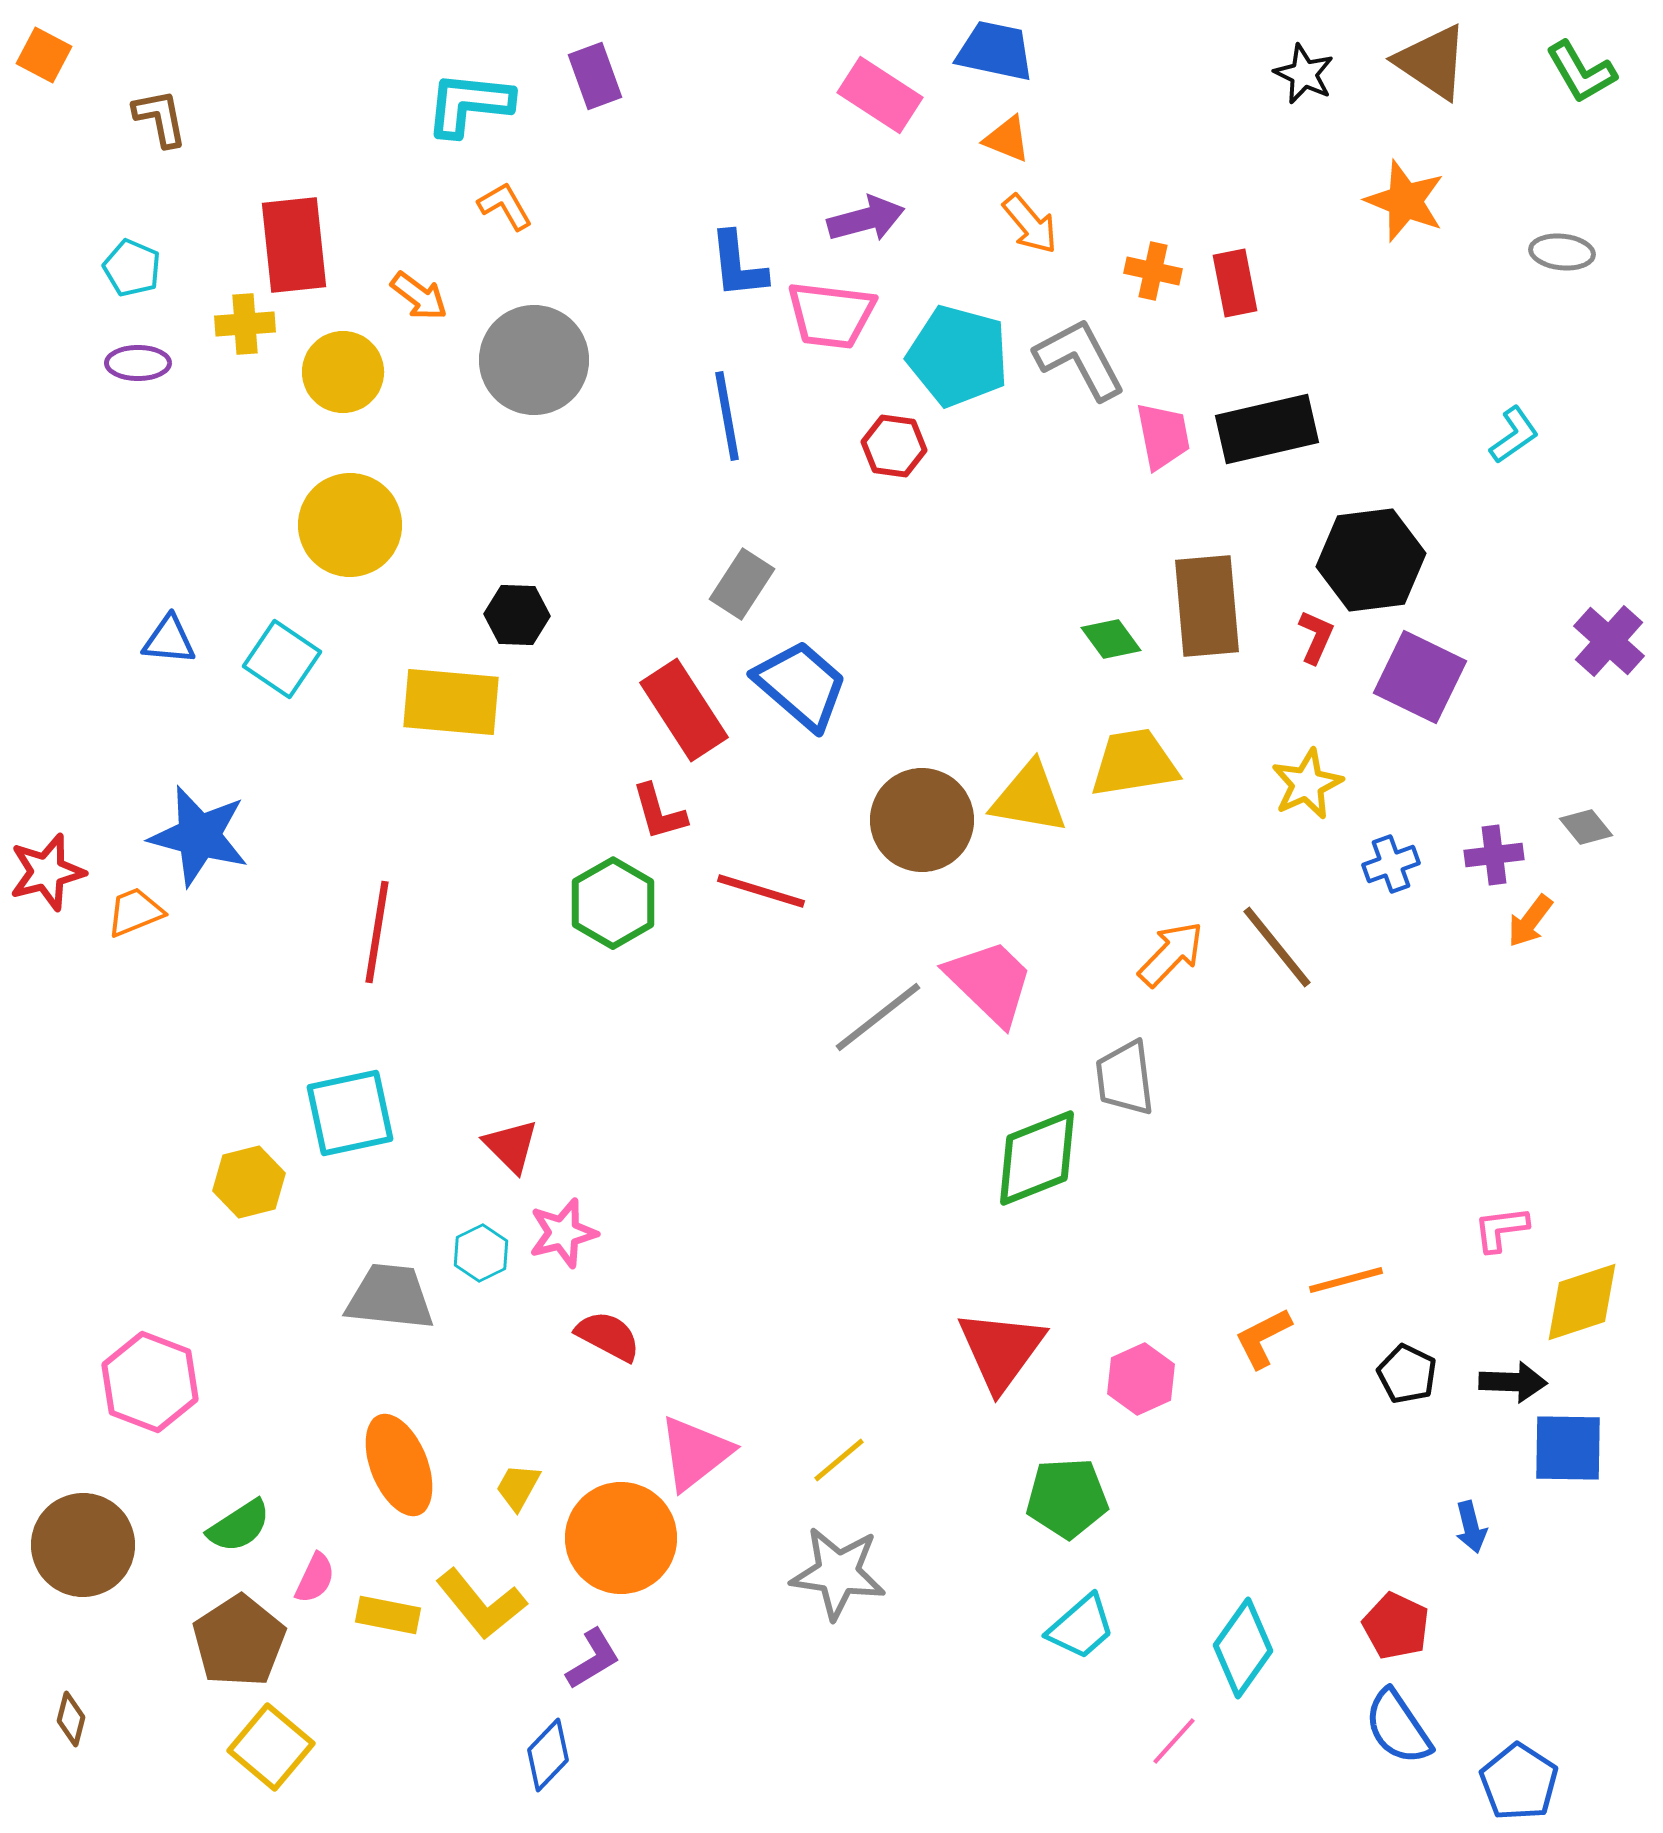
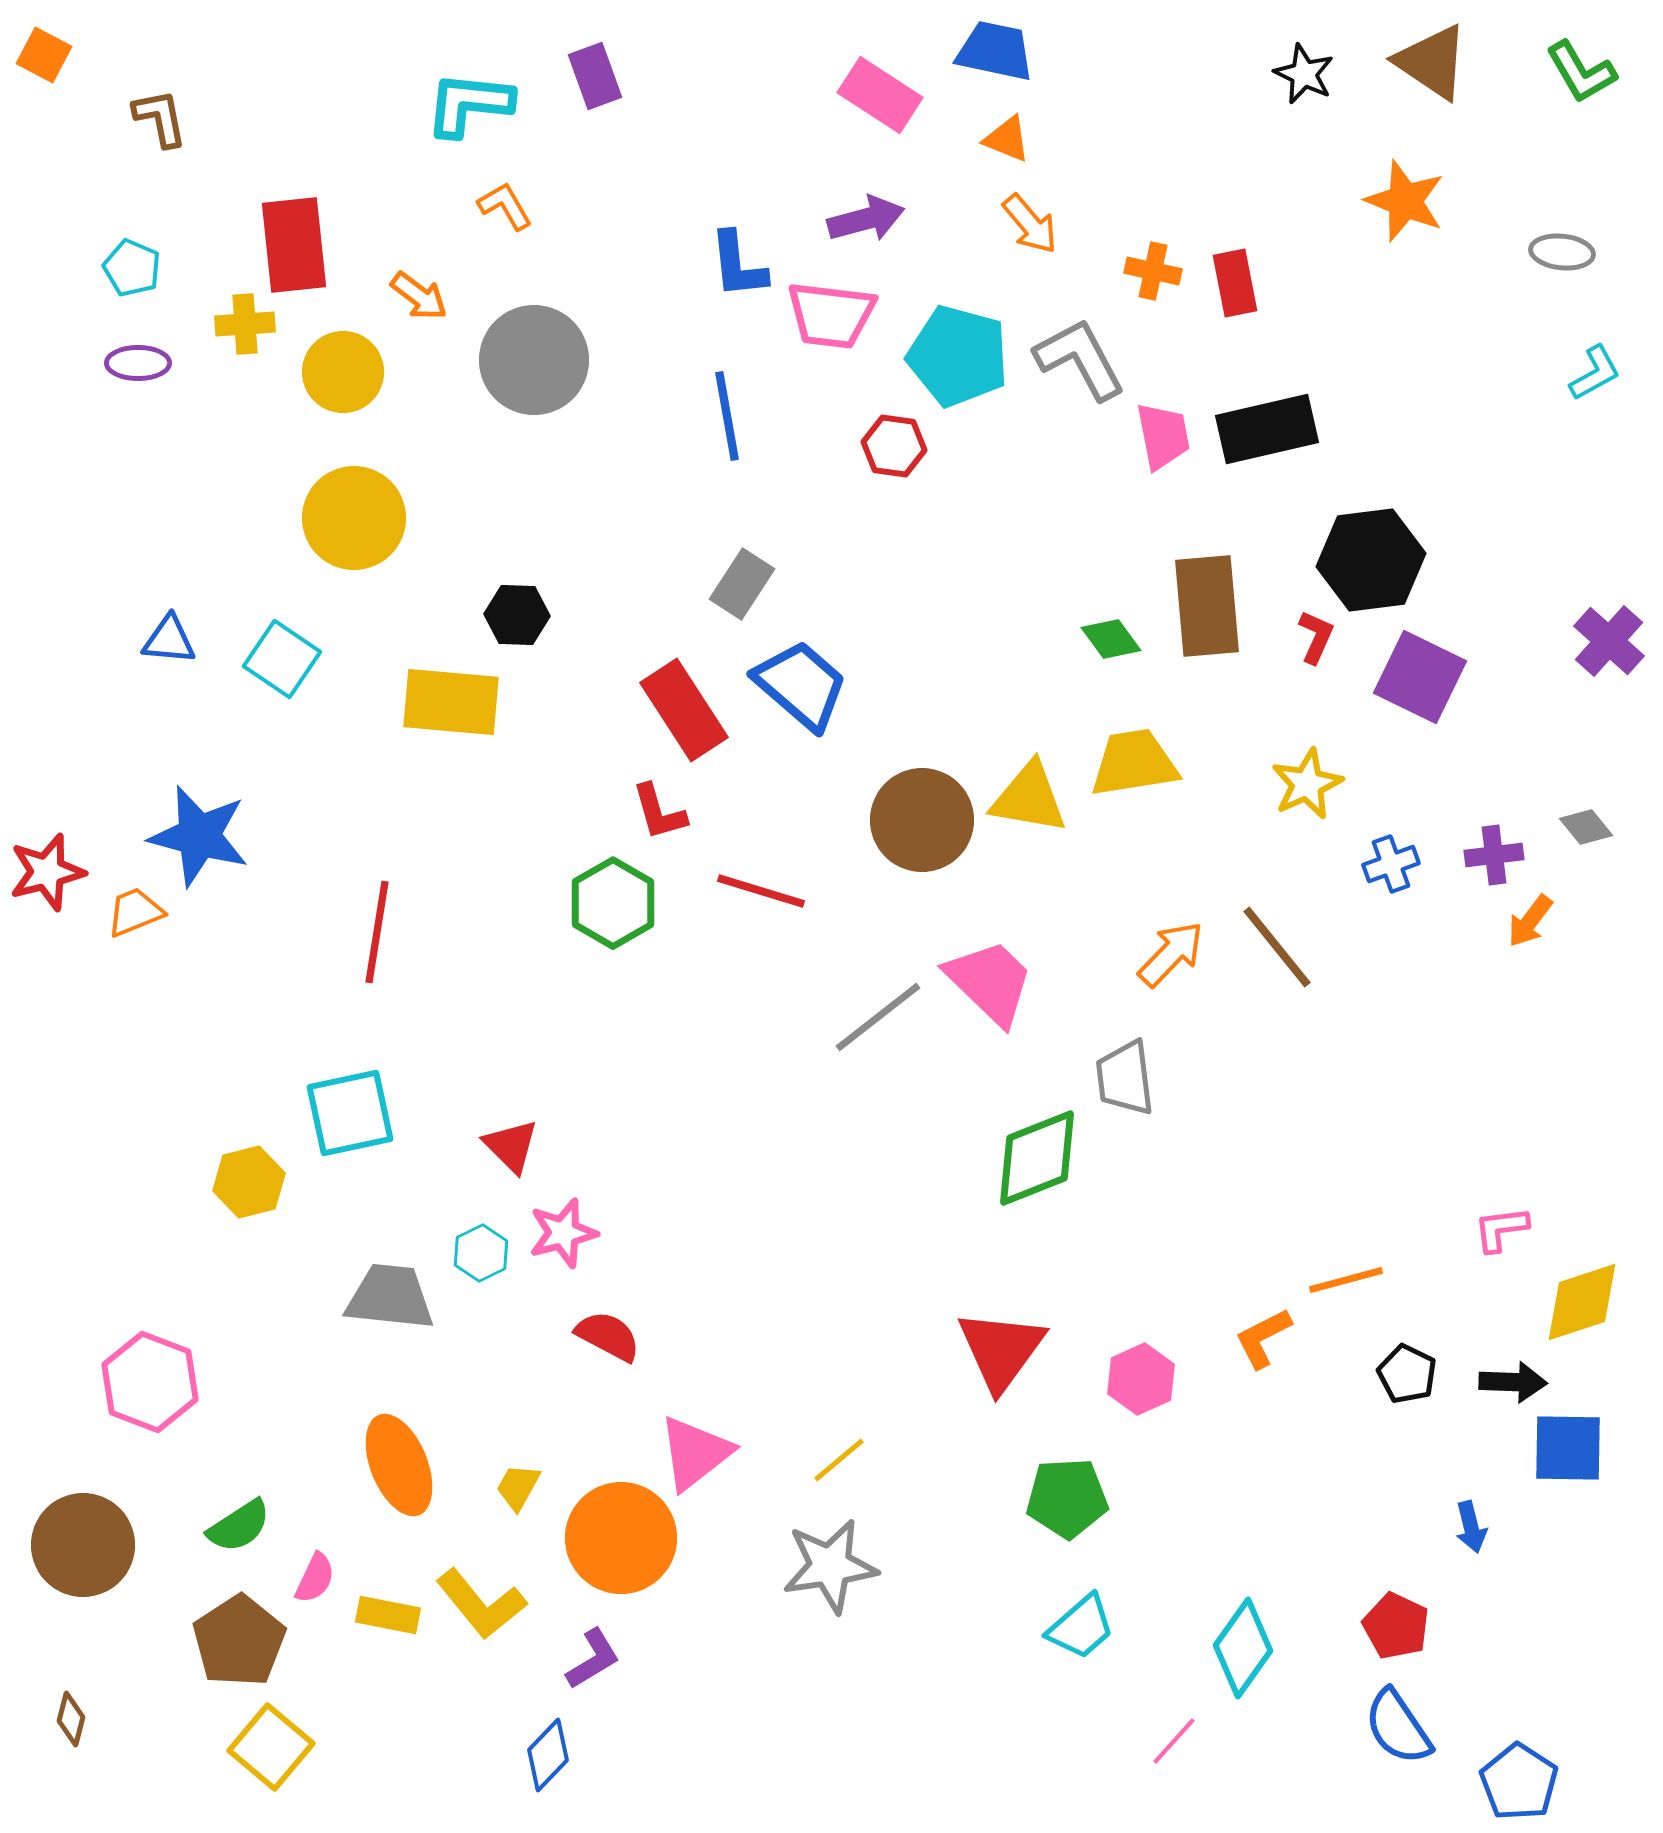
cyan L-shape at (1514, 435): moved 81 px right, 62 px up; rotated 6 degrees clockwise
yellow circle at (350, 525): moved 4 px right, 7 px up
gray star at (838, 1573): moved 8 px left, 7 px up; rotated 16 degrees counterclockwise
